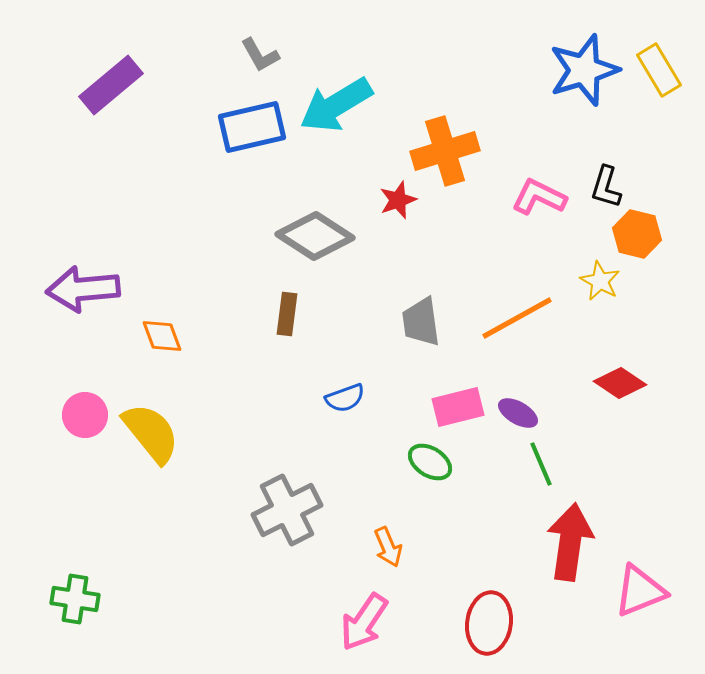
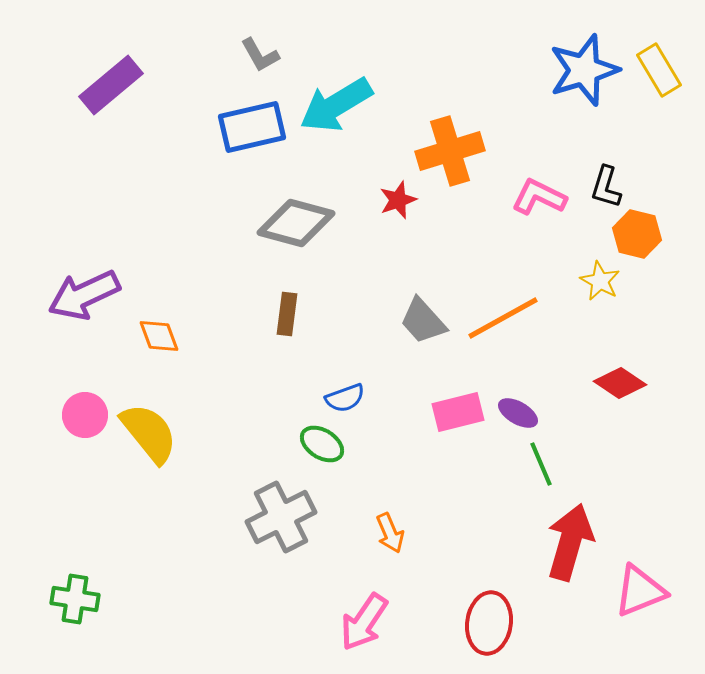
orange cross: moved 5 px right
gray diamond: moved 19 px left, 13 px up; rotated 18 degrees counterclockwise
purple arrow: moved 1 px right, 6 px down; rotated 20 degrees counterclockwise
orange line: moved 14 px left
gray trapezoid: moved 2 px right, 1 px up; rotated 34 degrees counterclockwise
orange diamond: moved 3 px left
pink rectangle: moved 5 px down
yellow semicircle: moved 2 px left
green ellipse: moved 108 px left, 18 px up
gray cross: moved 6 px left, 7 px down
red arrow: rotated 8 degrees clockwise
orange arrow: moved 2 px right, 14 px up
